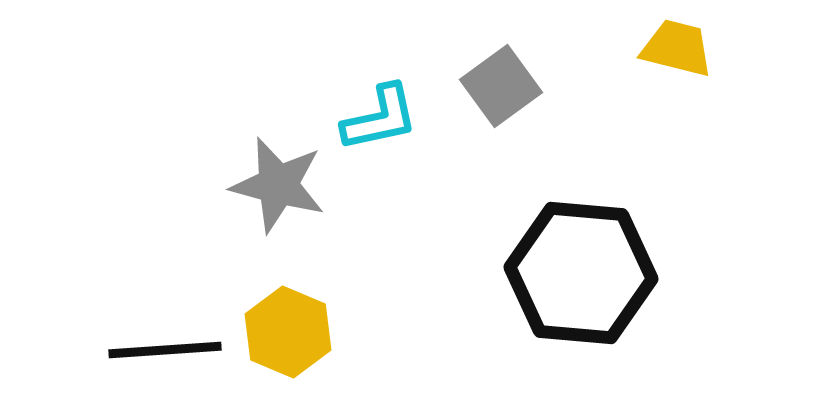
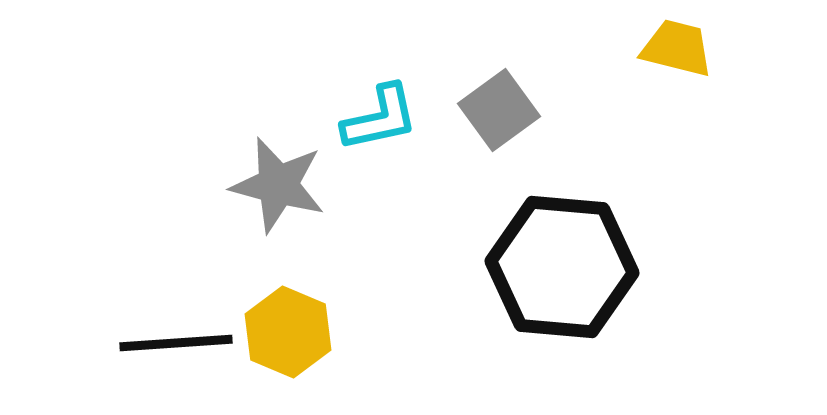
gray square: moved 2 px left, 24 px down
black hexagon: moved 19 px left, 6 px up
black line: moved 11 px right, 7 px up
